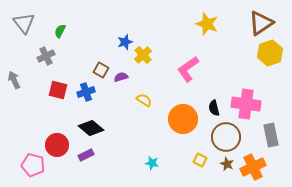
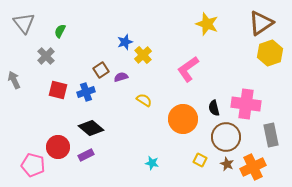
gray cross: rotated 18 degrees counterclockwise
brown square: rotated 28 degrees clockwise
red circle: moved 1 px right, 2 px down
